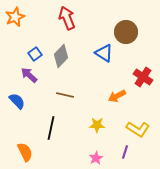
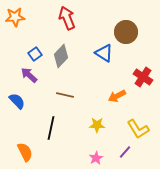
orange star: rotated 18 degrees clockwise
yellow L-shape: rotated 25 degrees clockwise
purple line: rotated 24 degrees clockwise
